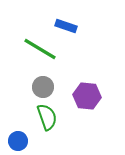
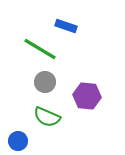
gray circle: moved 2 px right, 5 px up
green semicircle: rotated 132 degrees clockwise
